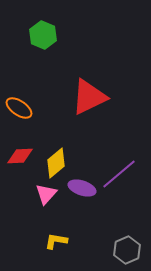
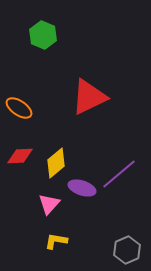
pink triangle: moved 3 px right, 10 px down
